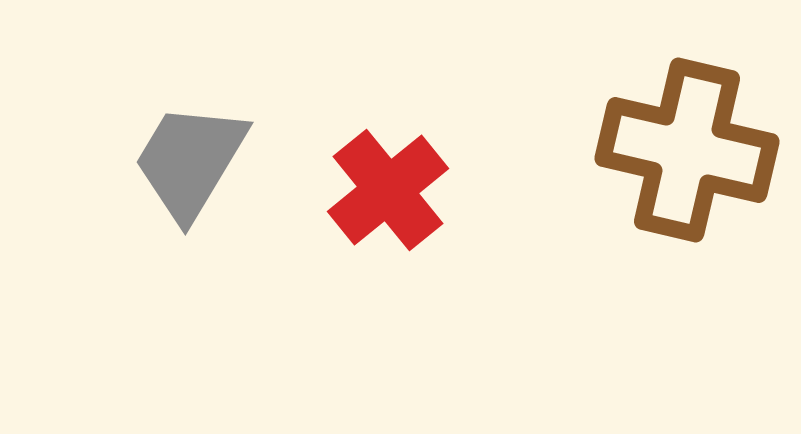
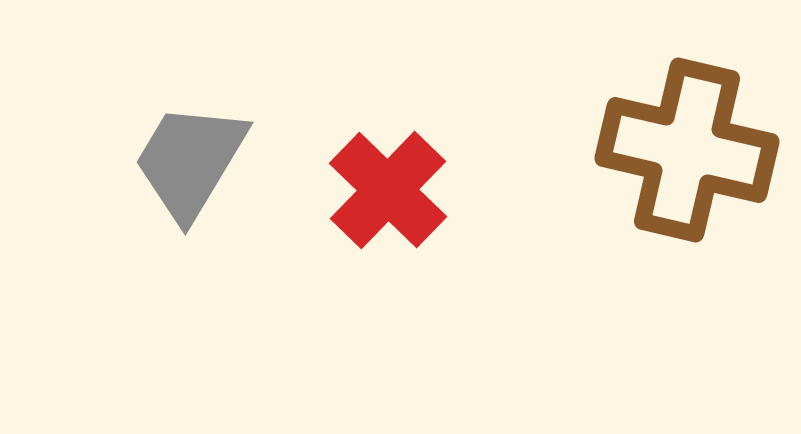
red cross: rotated 7 degrees counterclockwise
